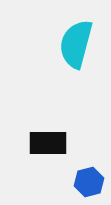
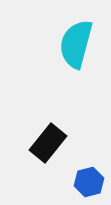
black rectangle: rotated 51 degrees counterclockwise
